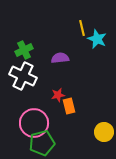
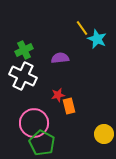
yellow line: rotated 21 degrees counterclockwise
yellow circle: moved 2 px down
green pentagon: rotated 30 degrees counterclockwise
